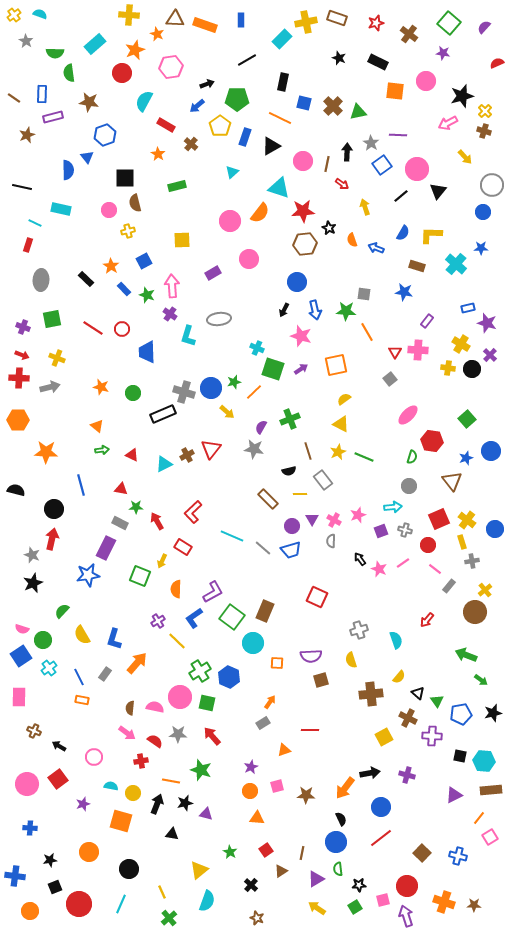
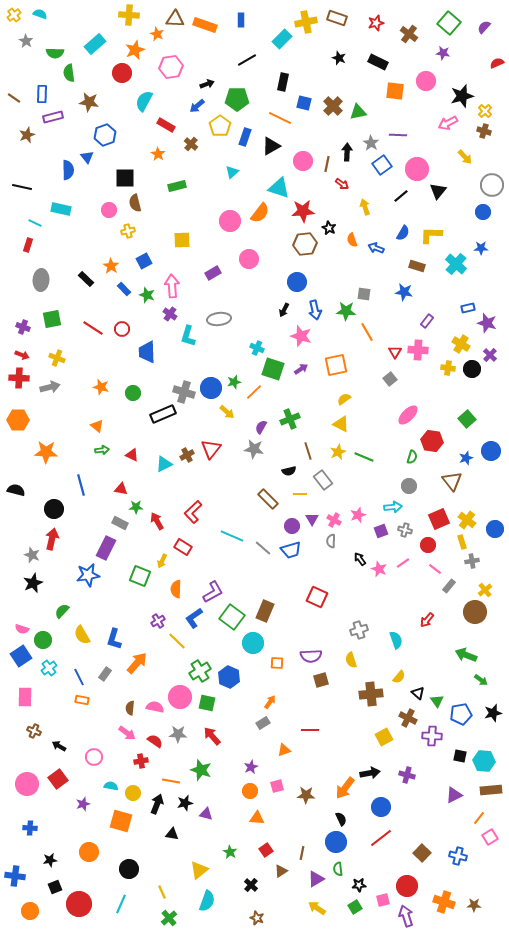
pink rectangle at (19, 697): moved 6 px right
